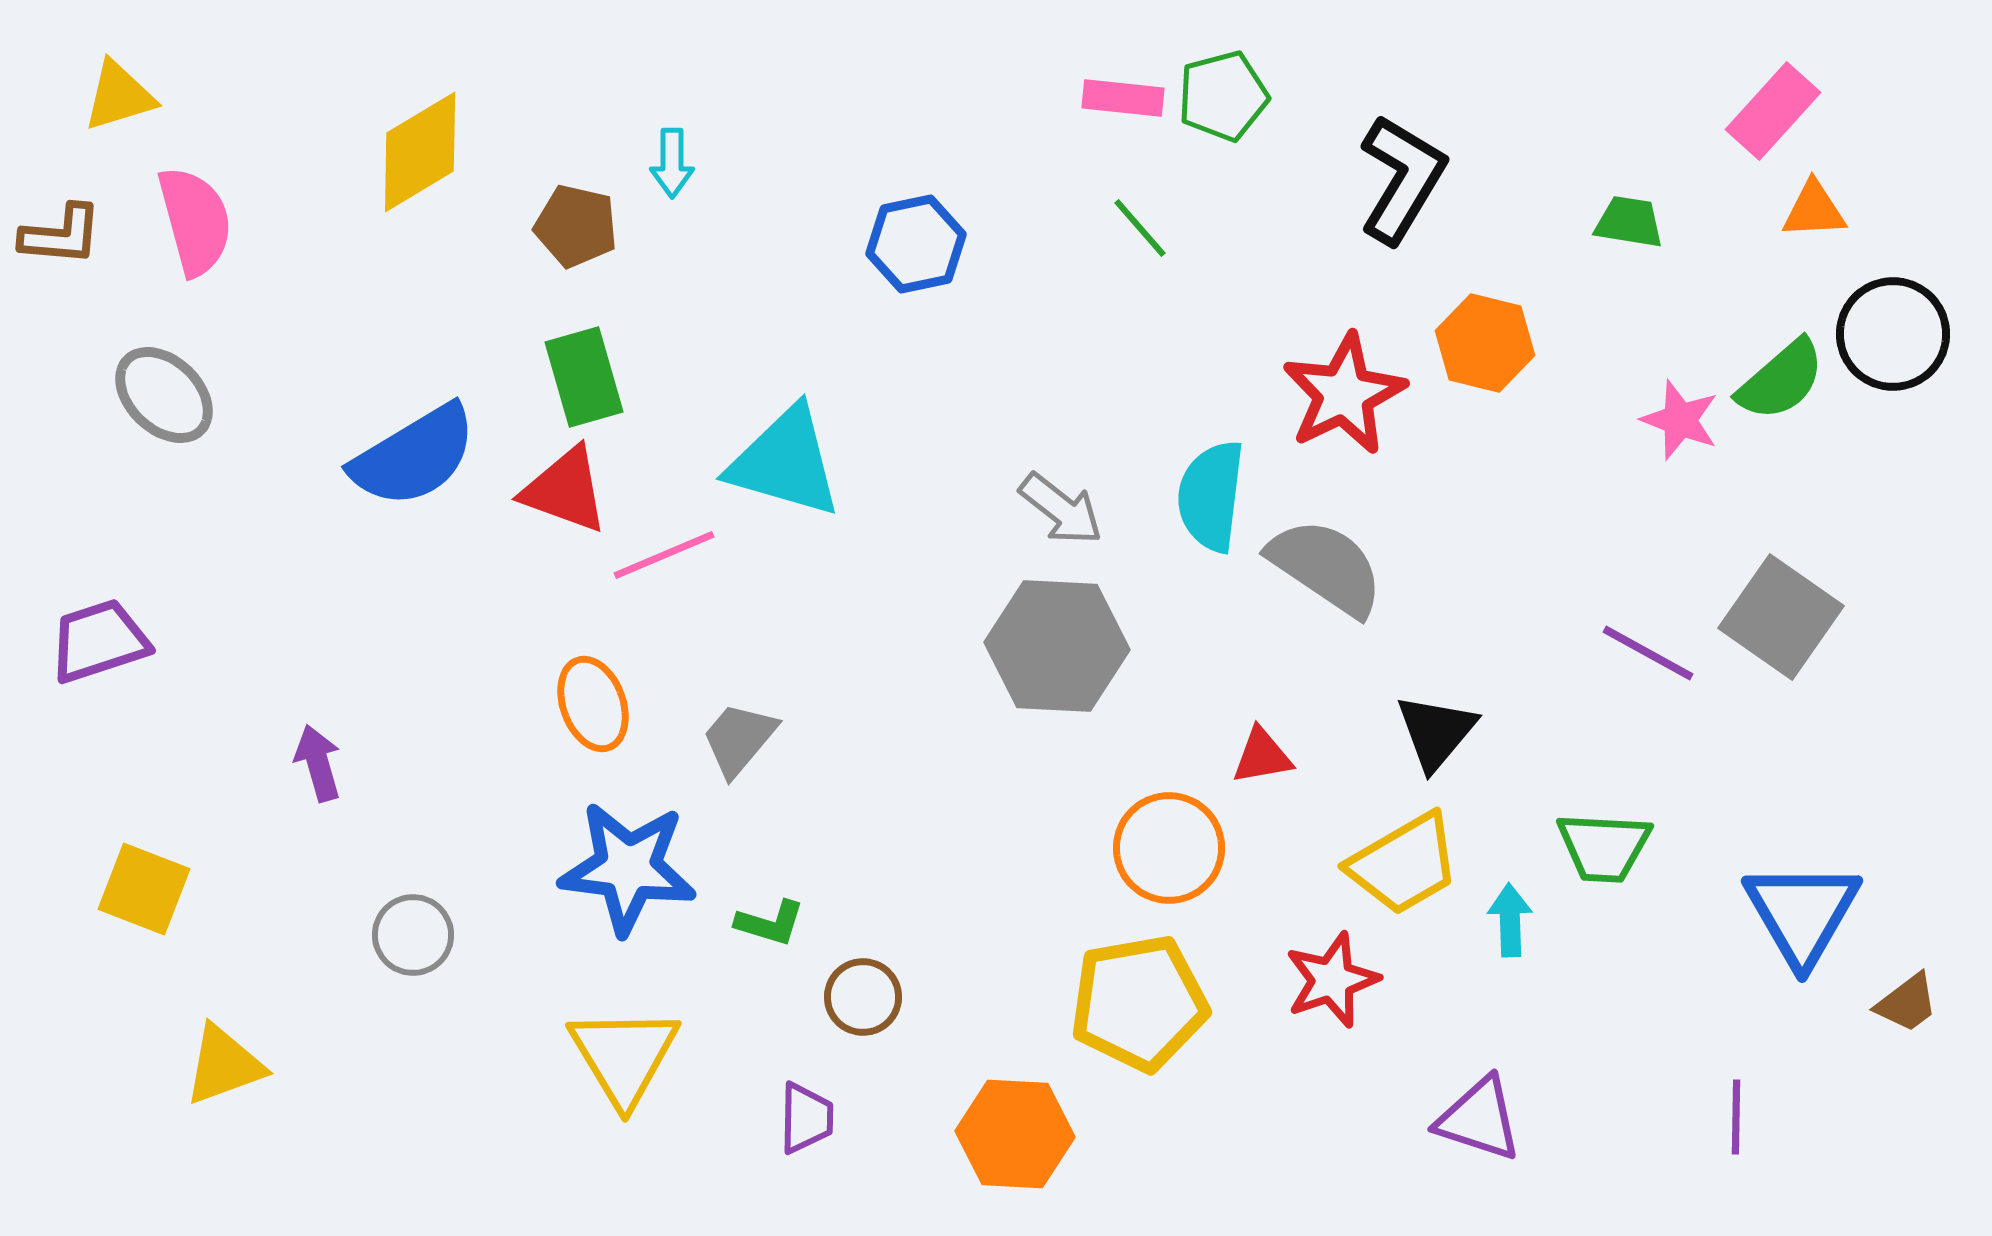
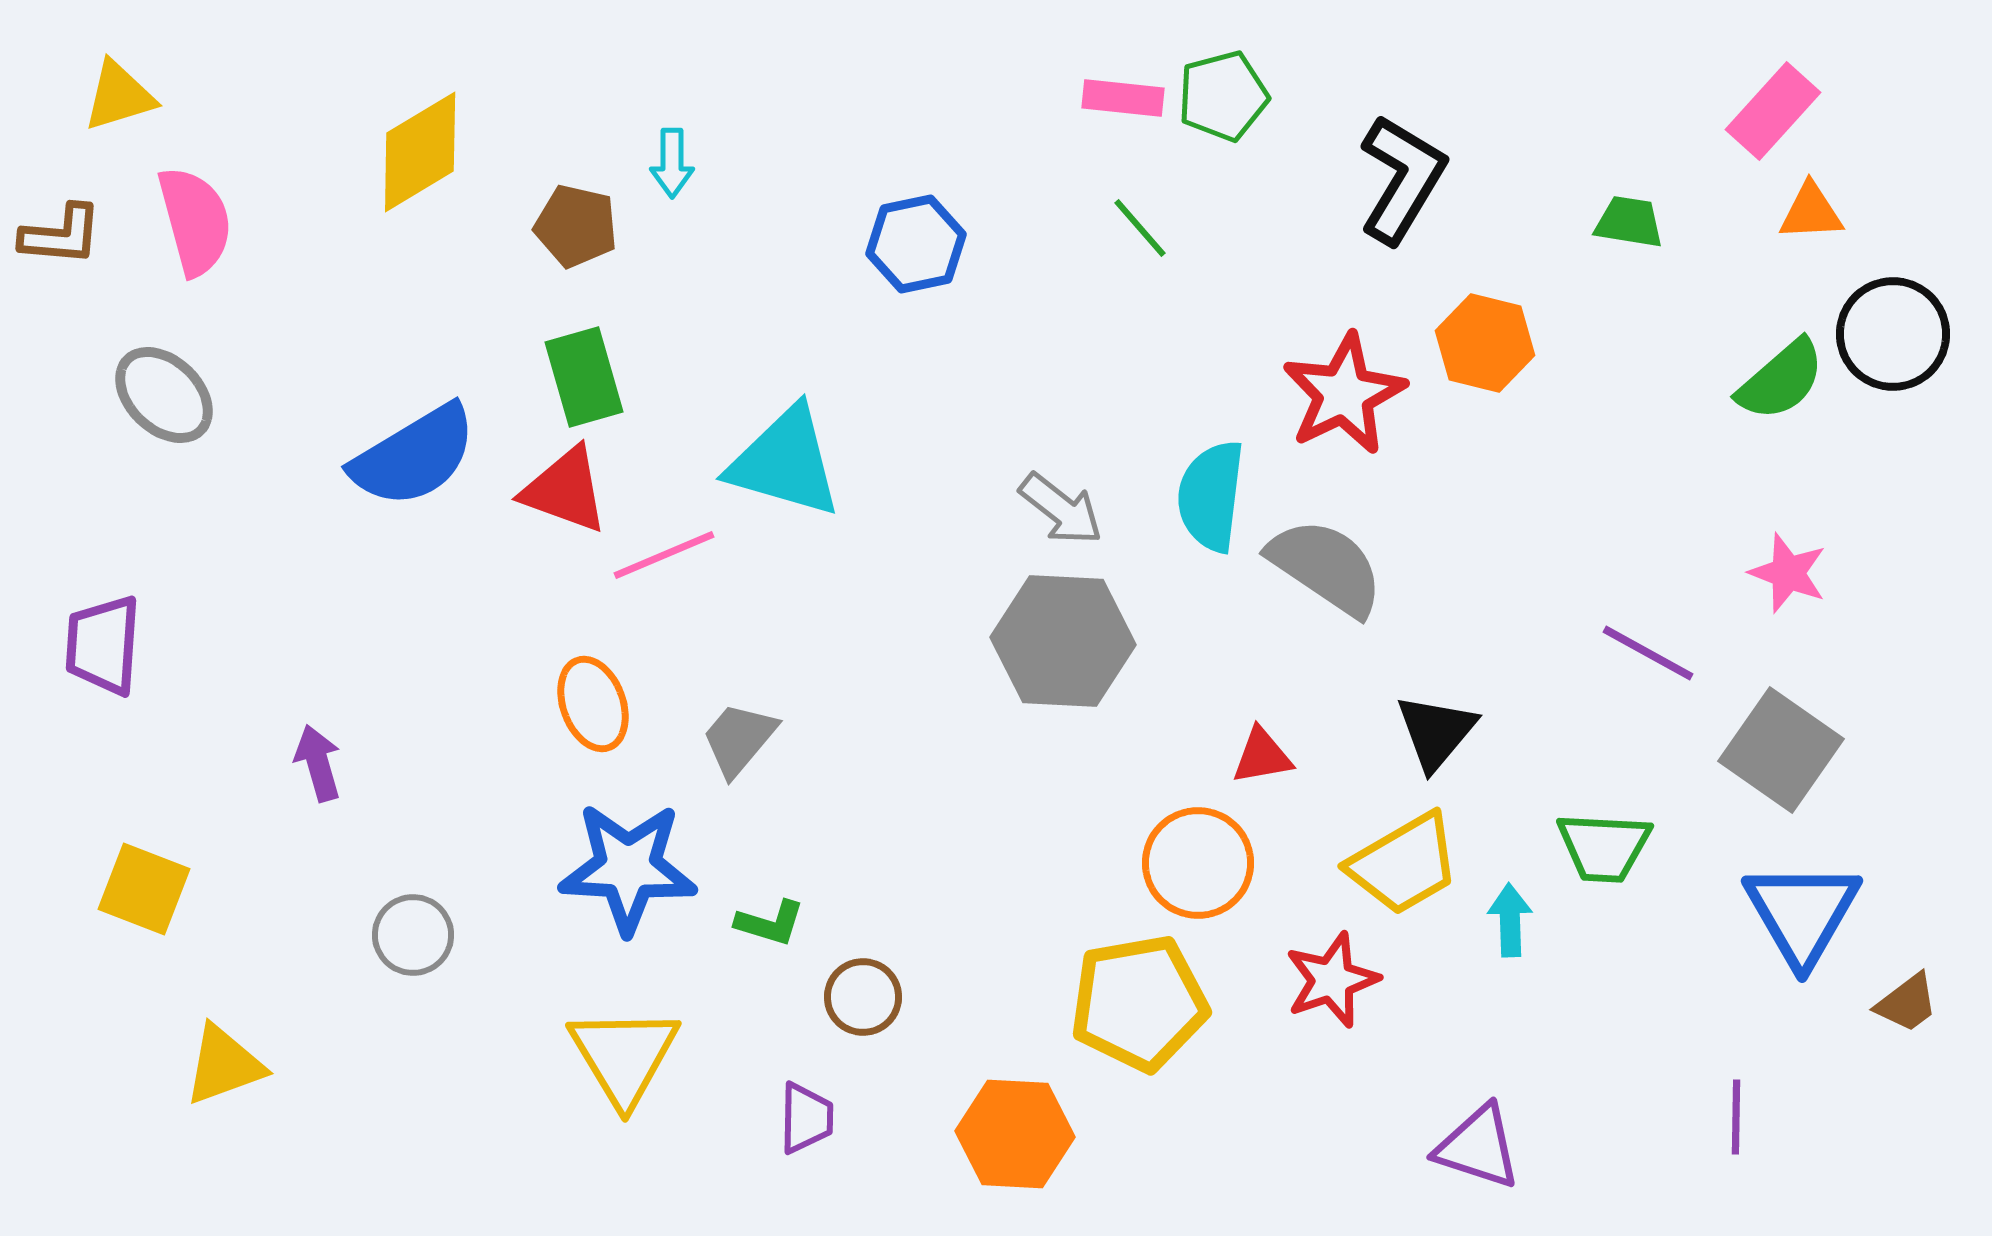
orange triangle at (1814, 210): moved 3 px left, 2 px down
pink star at (1680, 420): moved 108 px right, 153 px down
gray square at (1781, 617): moved 133 px down
purple trapezoid at (99, 641): moved 4 px right, 4 px down; rotated 68 degrees counterclockwise
gray hexagon at (1057, 646): moved 6 px right, 5 px up
orange circle at (1169, 848): moved 29 px right, 15 px down
blue star at (628, 868): rotated 4 degrees counterclockwise
purple triangle at (1479, 1119): moved 1 px left, 28 px down
